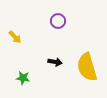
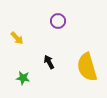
yellow arrow: moved 2 px right, 1 px down
black arrow: moved 6 px left; rotated 128 degrees counterclockwise
